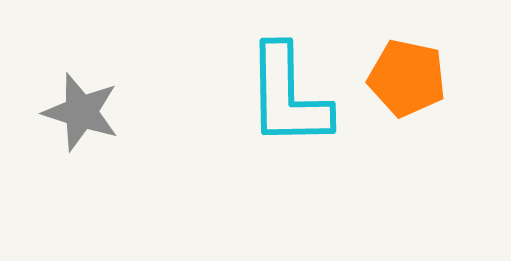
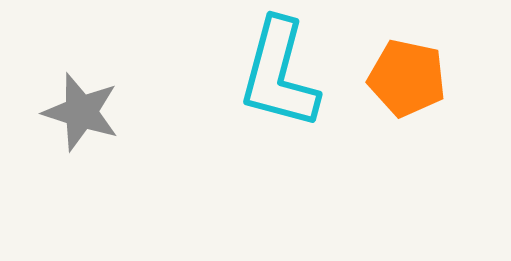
cyan L-shape: moved 9 px left, 22 px up; rotated 16 degrees clockwise
